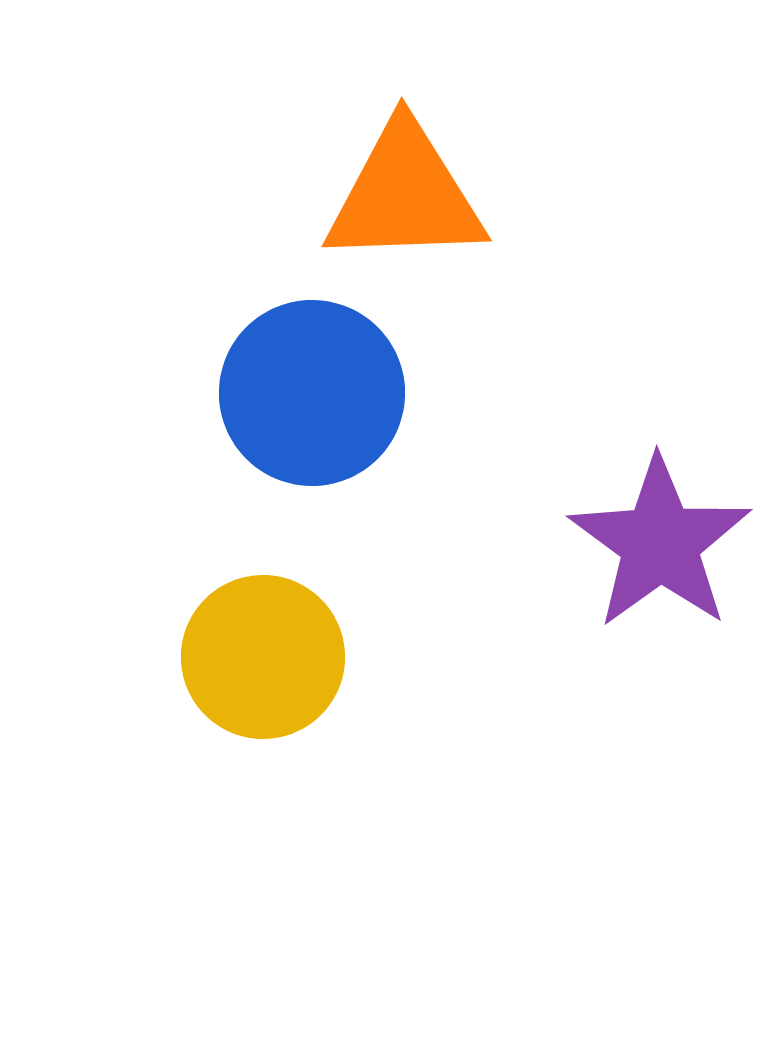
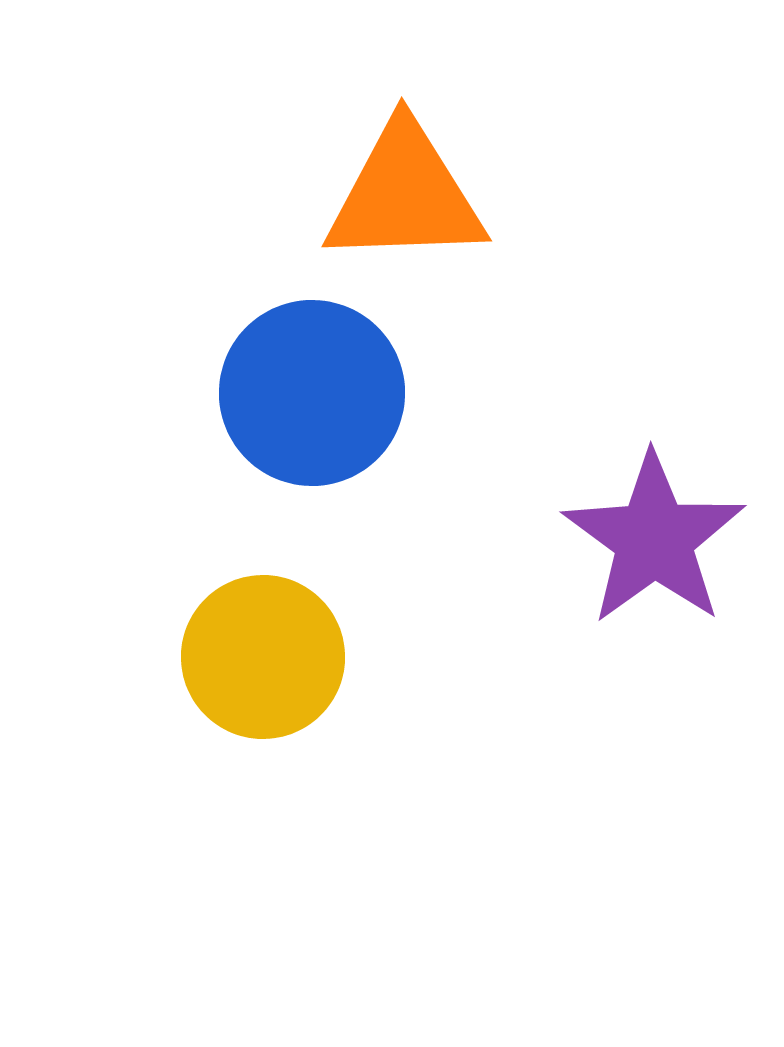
purple star: moved 6 px left, 4 px up
